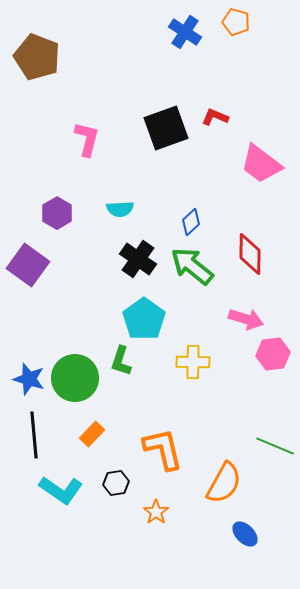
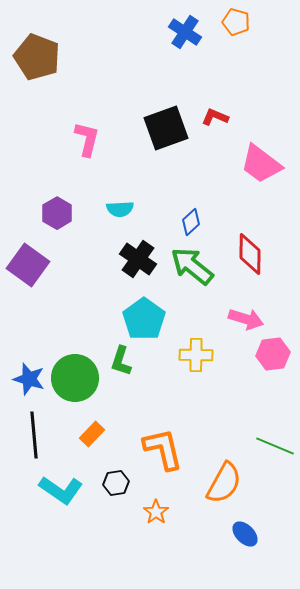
yellow cross: moved 3 px right, 7 px up
